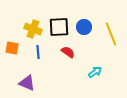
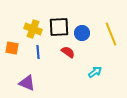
blue circle: moved 2 px left, 6 px down
